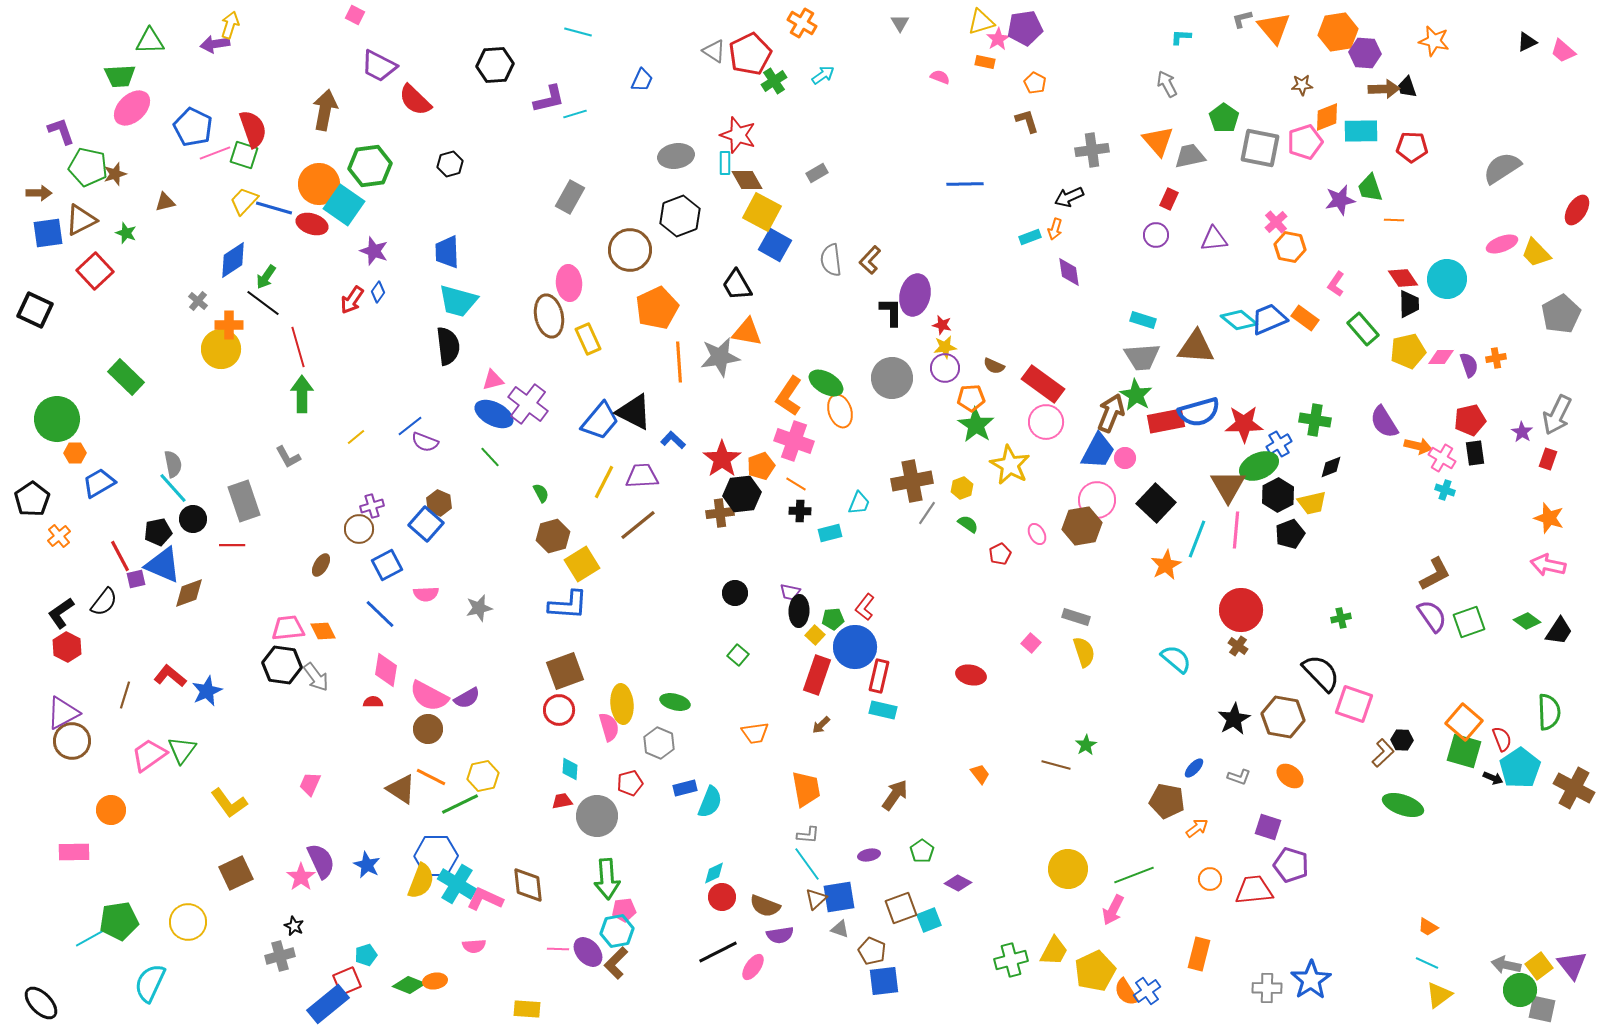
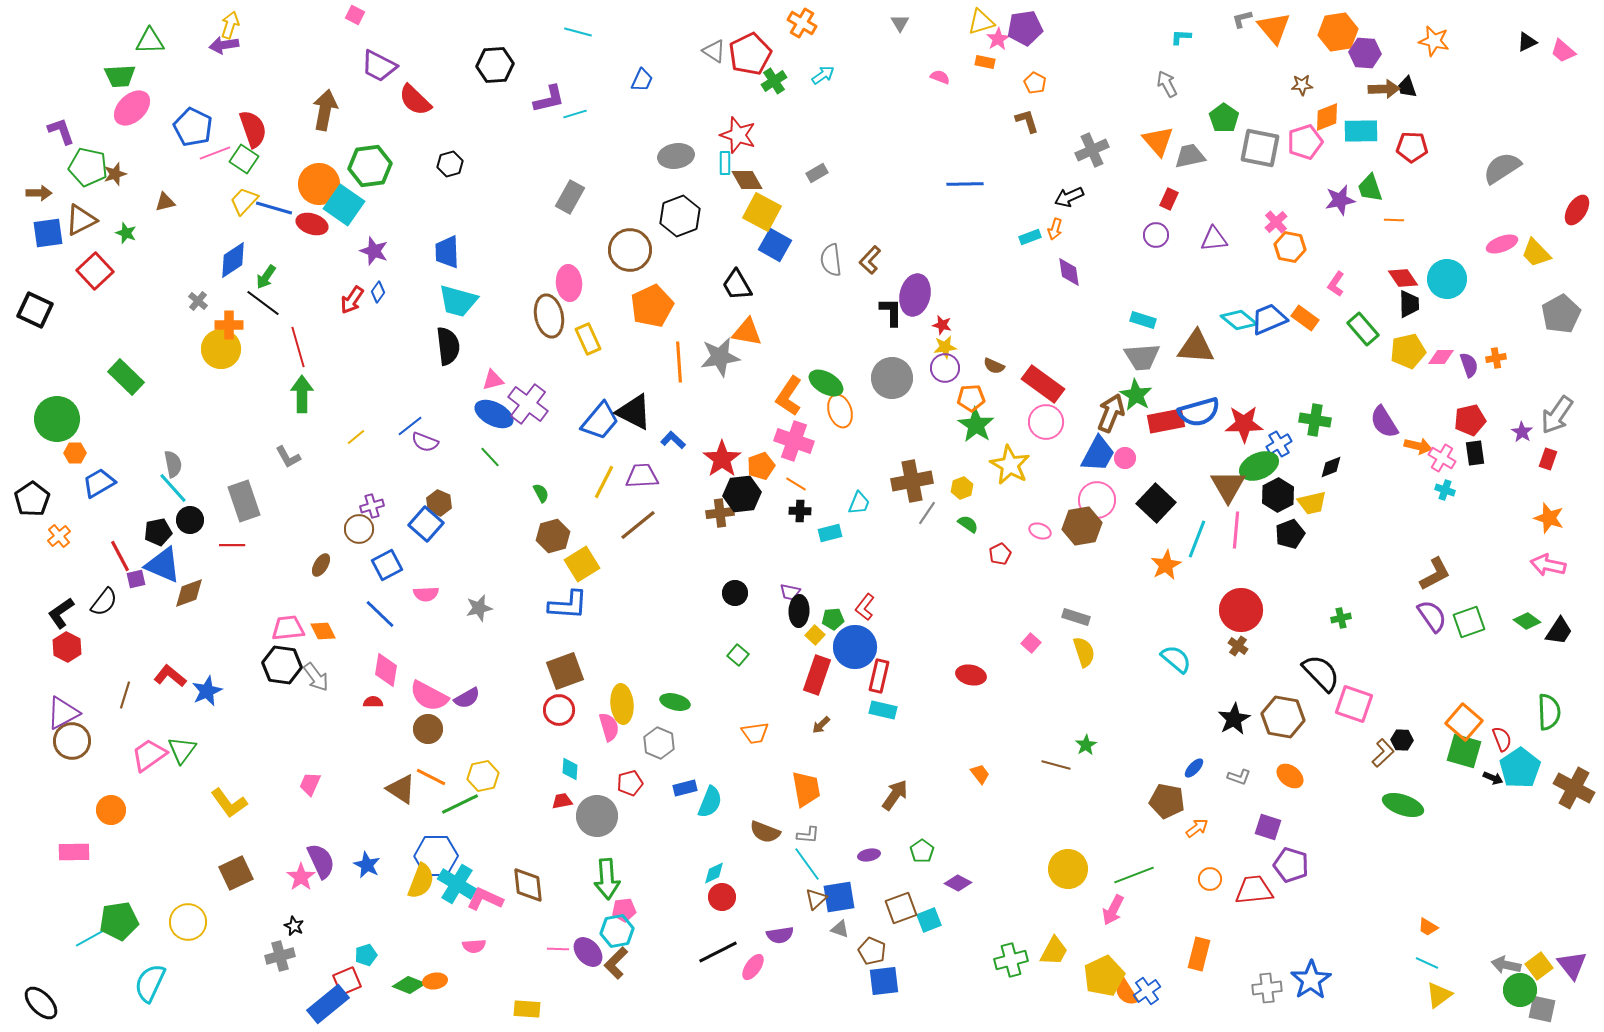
purple arrow at (215, 44): moved 9 px right, 1 px down
gray cross at (1092, 150): rotated 16 degrees counterclockwise
green square at (244, 155): moved 4 px down; rotated 16 degrees clockwise
orange pentagon at (657, 308): moved 5 px left, 2 px up
gray arrow at (1557, 415): rotated 9 degrees clockwise
blue trapezoid at (1098, 451): moved 3 px down
black circle at (193, 519): moved 3 px left, 1 px down
pink ellipse at (1037, 534): moved 3 px right, 3 px up; rotated 40 degrees counterclockwise
brown semicircle at (765, 906): moved 74 px up
yellow pentagon at (1095, 971): moved 9 px right, 5 px down
gray cross at (1267, 988): rotated 8 degrees counterclockwise
